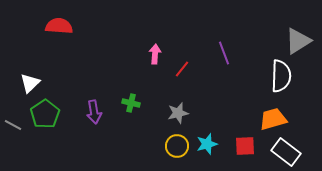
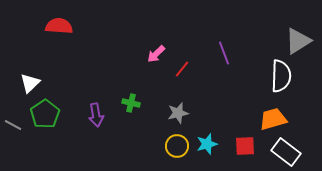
pink arrow: moved 1 px right; rotated 138 degrees counterclockwise
purple arrow: moved 2 px right, 3 px down
